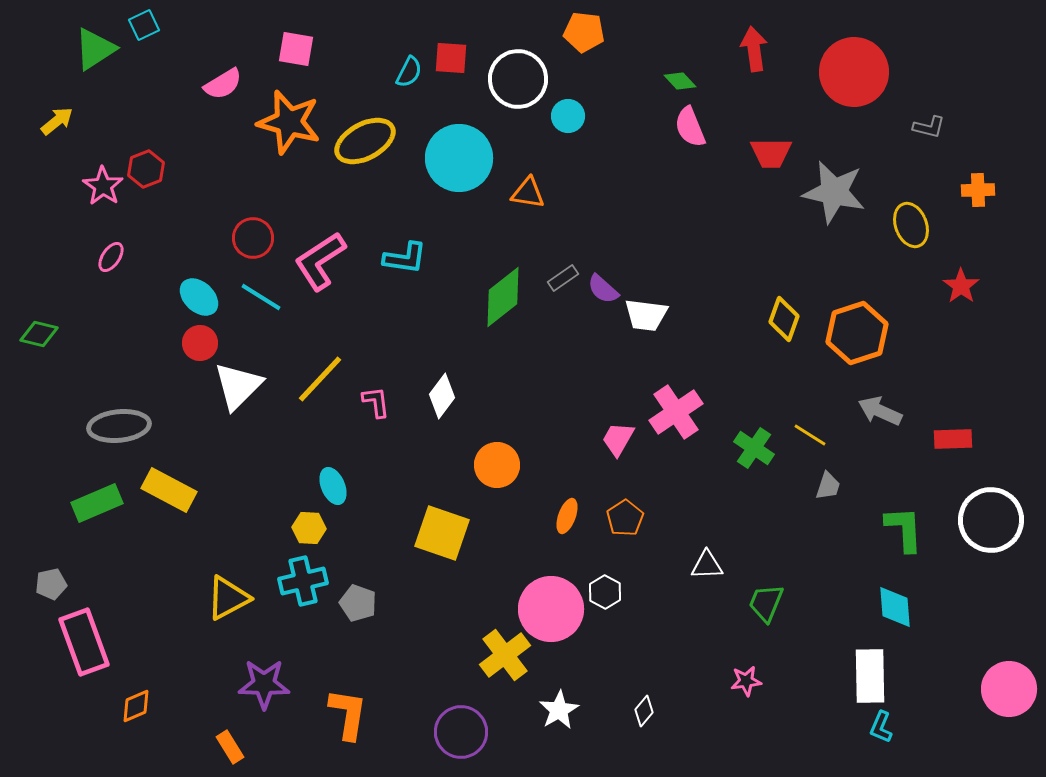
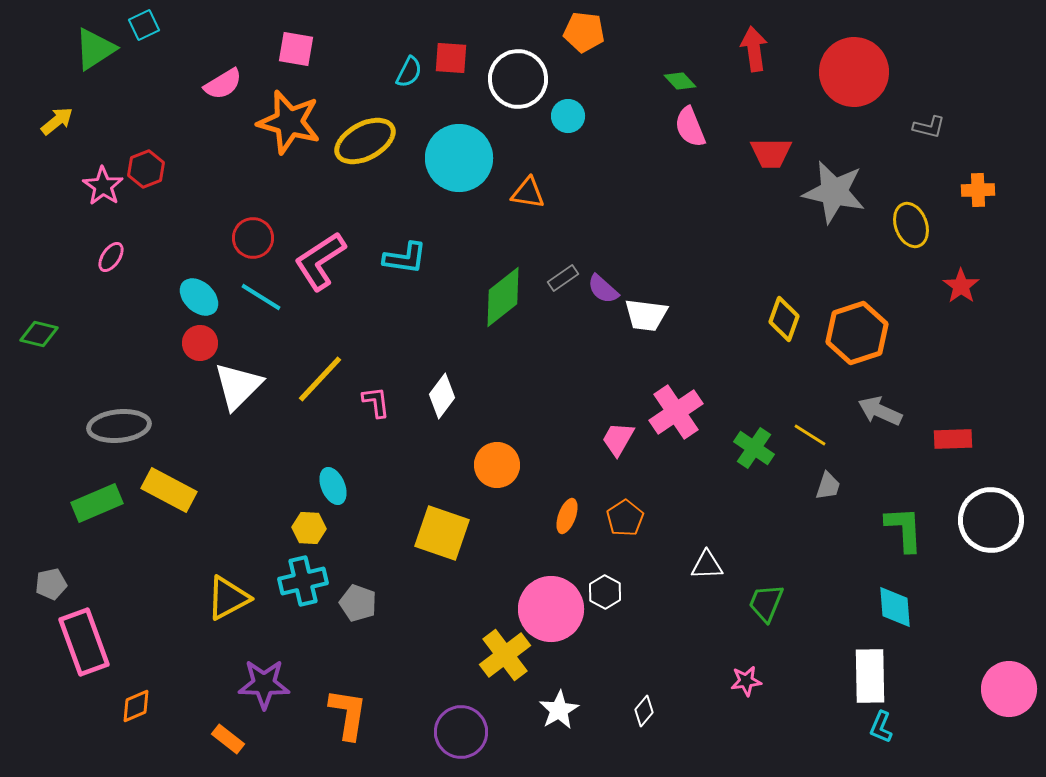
orange rectangle at (230, 747): moved 2 px left, 8 px up; rotated 20 degrees counterclockwise
